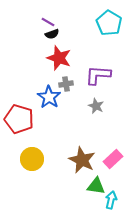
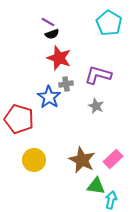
purple L-shape: rotated 12 degrees clockwise
yellow circle: moved 2 px right, 1 px down
